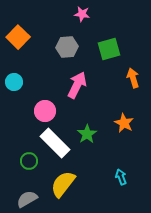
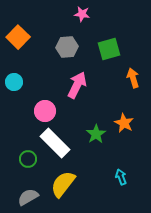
green star: moved 9 px right
green circle: moved 1 px left, 2 px up
gray semicircle: moved 1 px right, 2 px up
